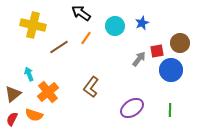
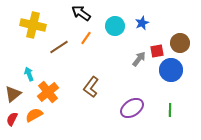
orange semicircle: rotated 132 degrees clockwise
